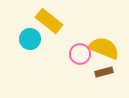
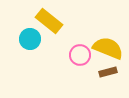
yellow semicircle: moved 4 px right
pink circle: moved 1 px down
brown rectangle: moved 4 px right
